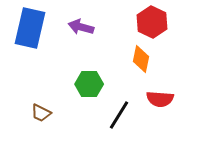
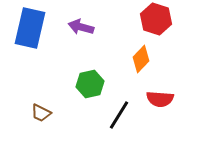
red hexagon: moved 4 px right, 3 px up; rotated 8 degrees counterclockwise
orange diamond: rotated 32 degrees clockwise
green hexagon: moved 1 px right; rotated 12 degrees counterclockwise
